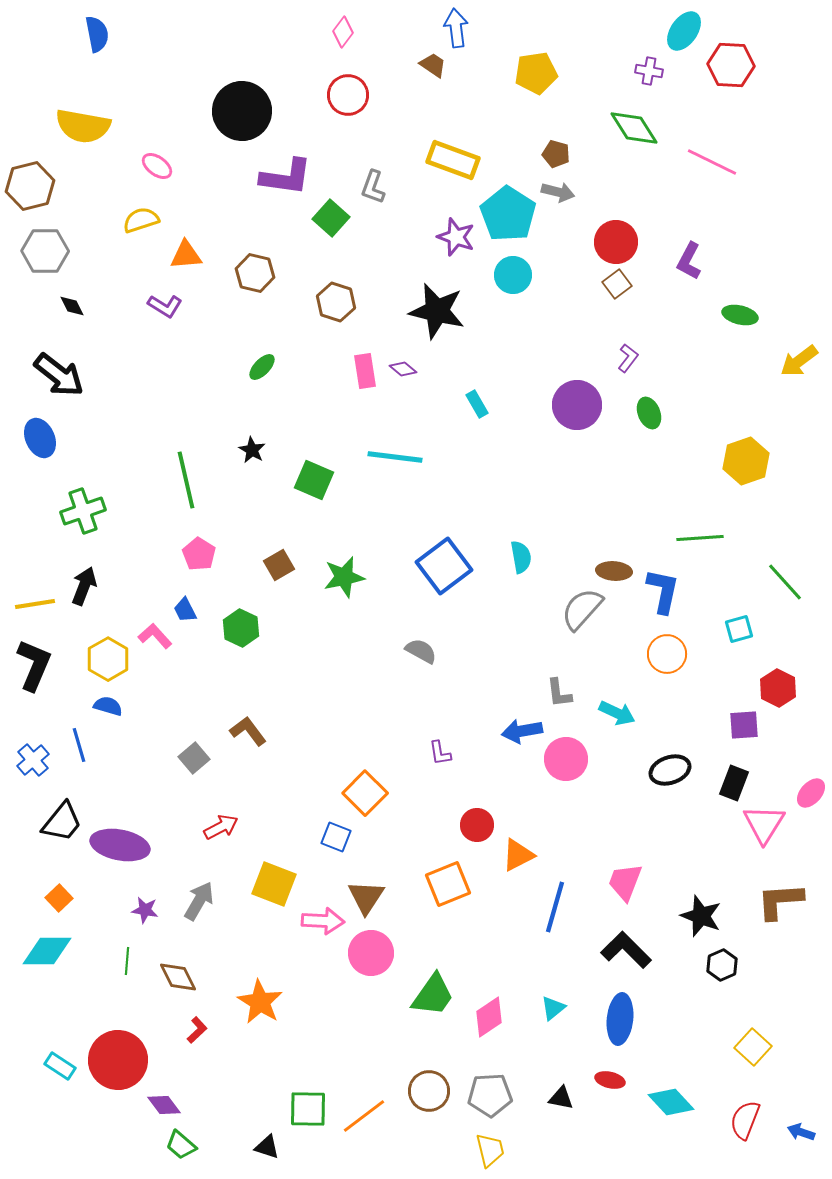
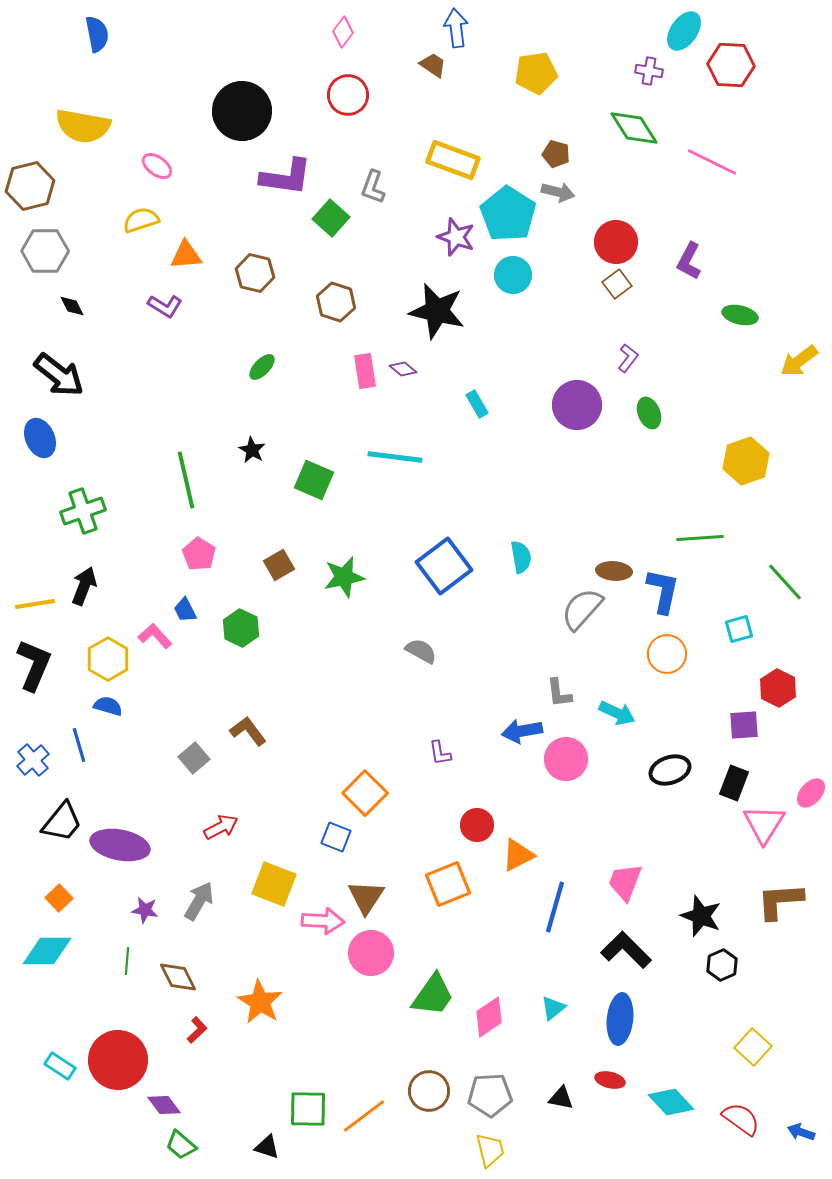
red semicircle at (745, 1120): moved 4 px left, 1 px up; rotated 105 degrees clockwise
